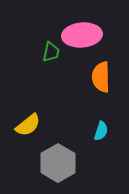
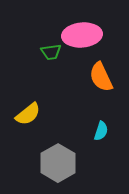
green trapezoid: rotated 70 degrees clockwise
orange semicircle: rotated 24 degrees counterclockwise
yellow semicircle: moved 11 px up
